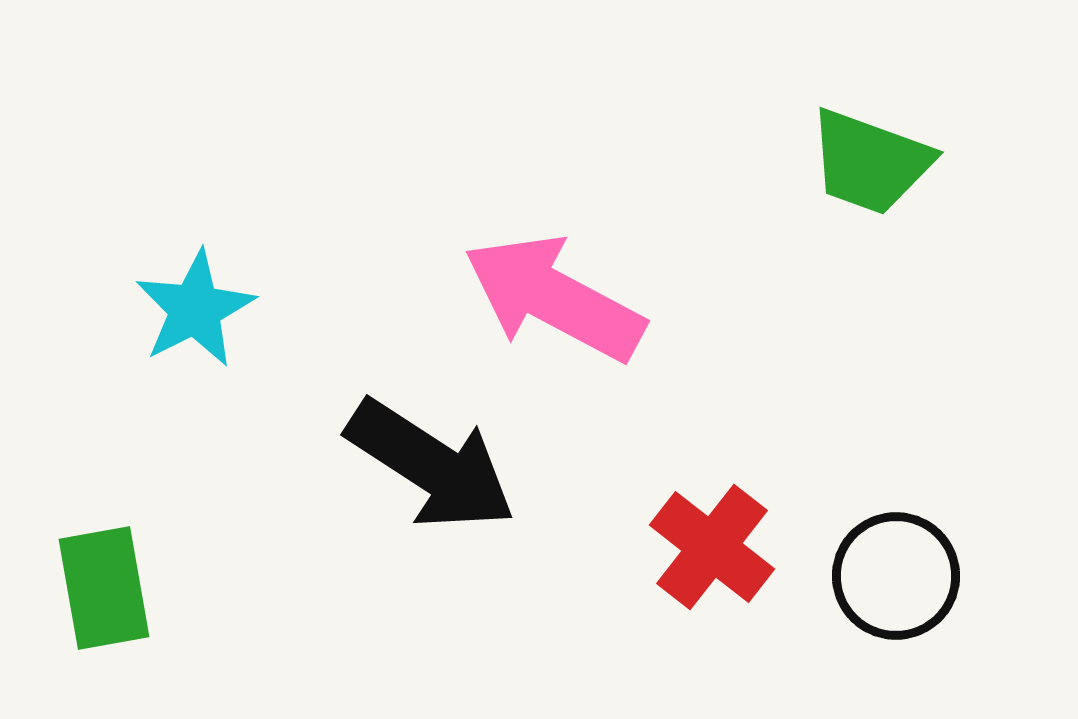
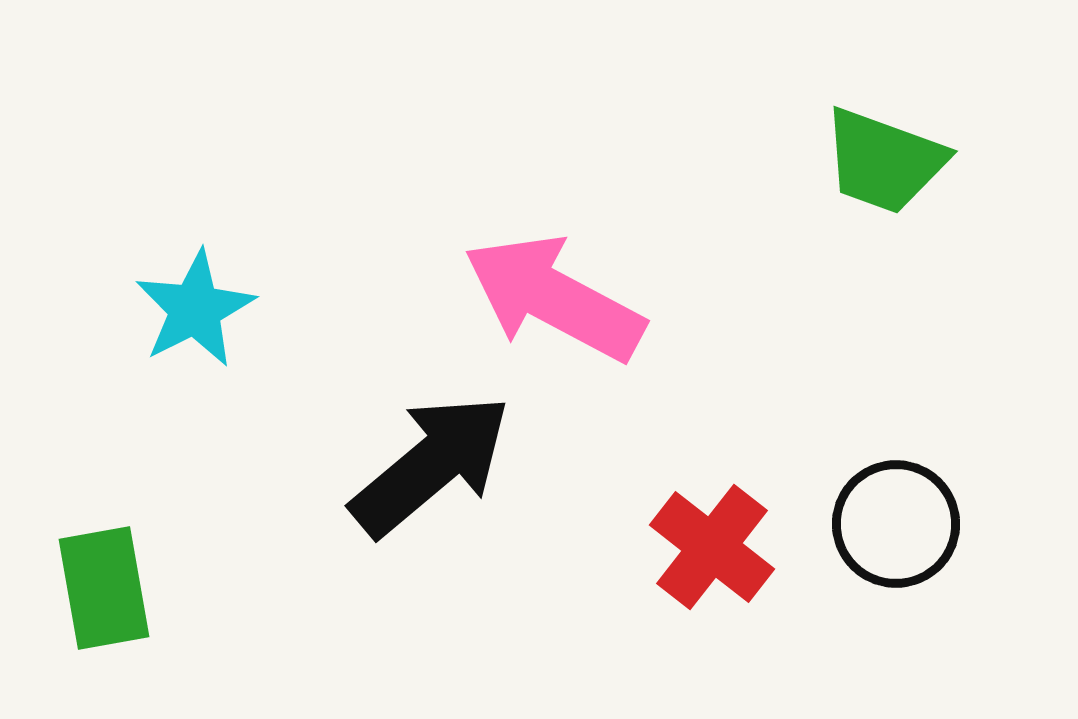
green trapezoid: moved 14 px right, 1 px up
black arrow: rotated 73 degrees counterclockwise
black circle: moved 52 px up
